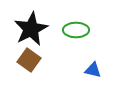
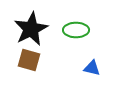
brown square: rotated 20 degrees counterclockwise
blue triangle: moved 1 px left, 2 px up
